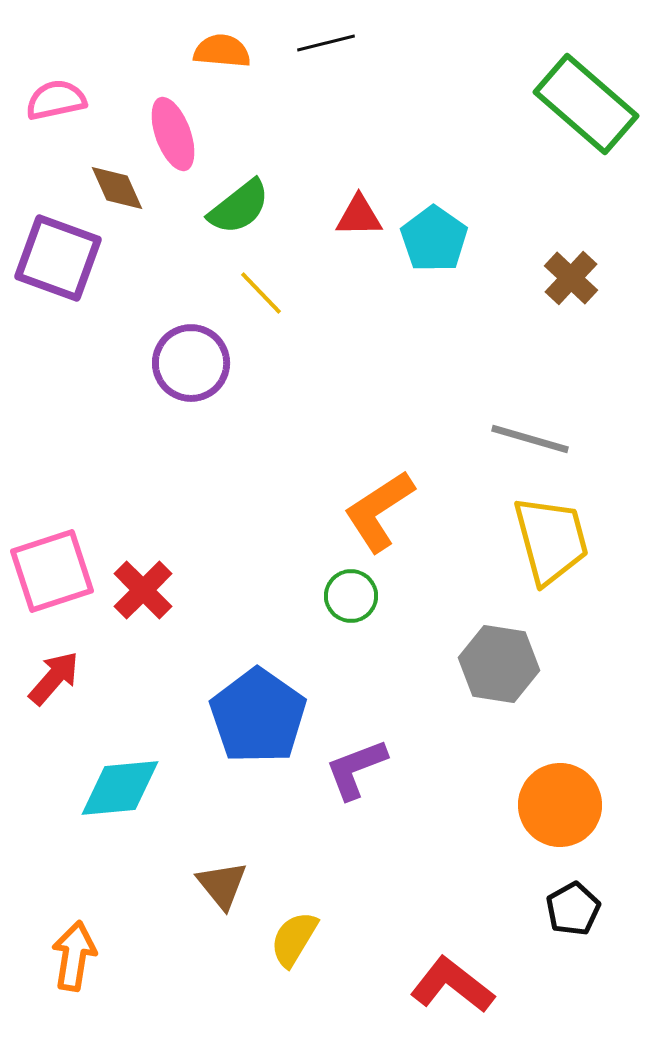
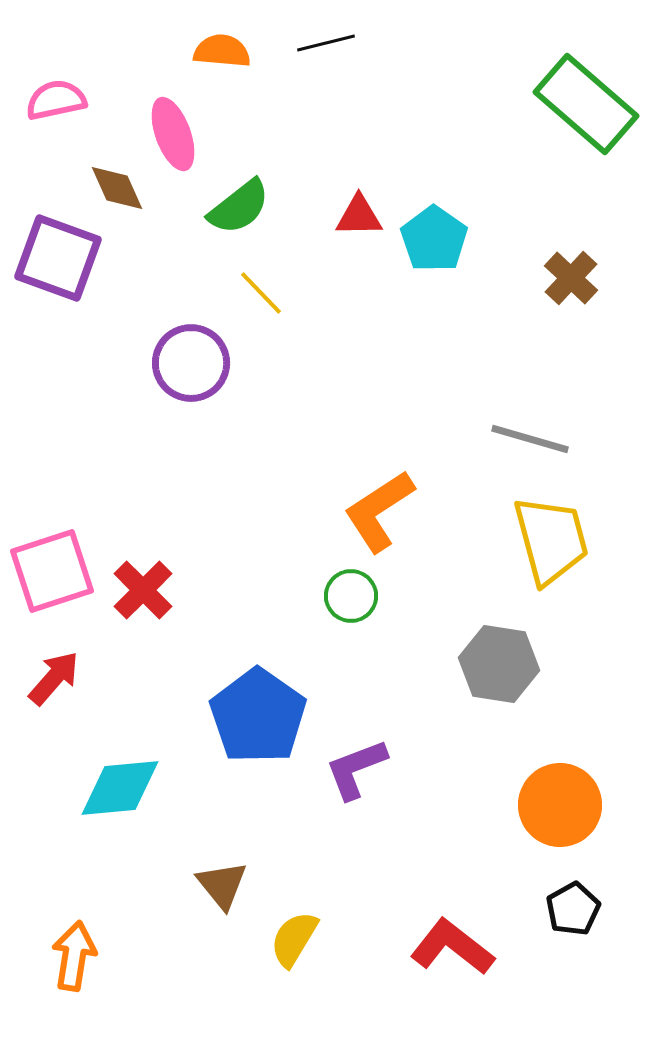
red L-shape: moved 38 px up
